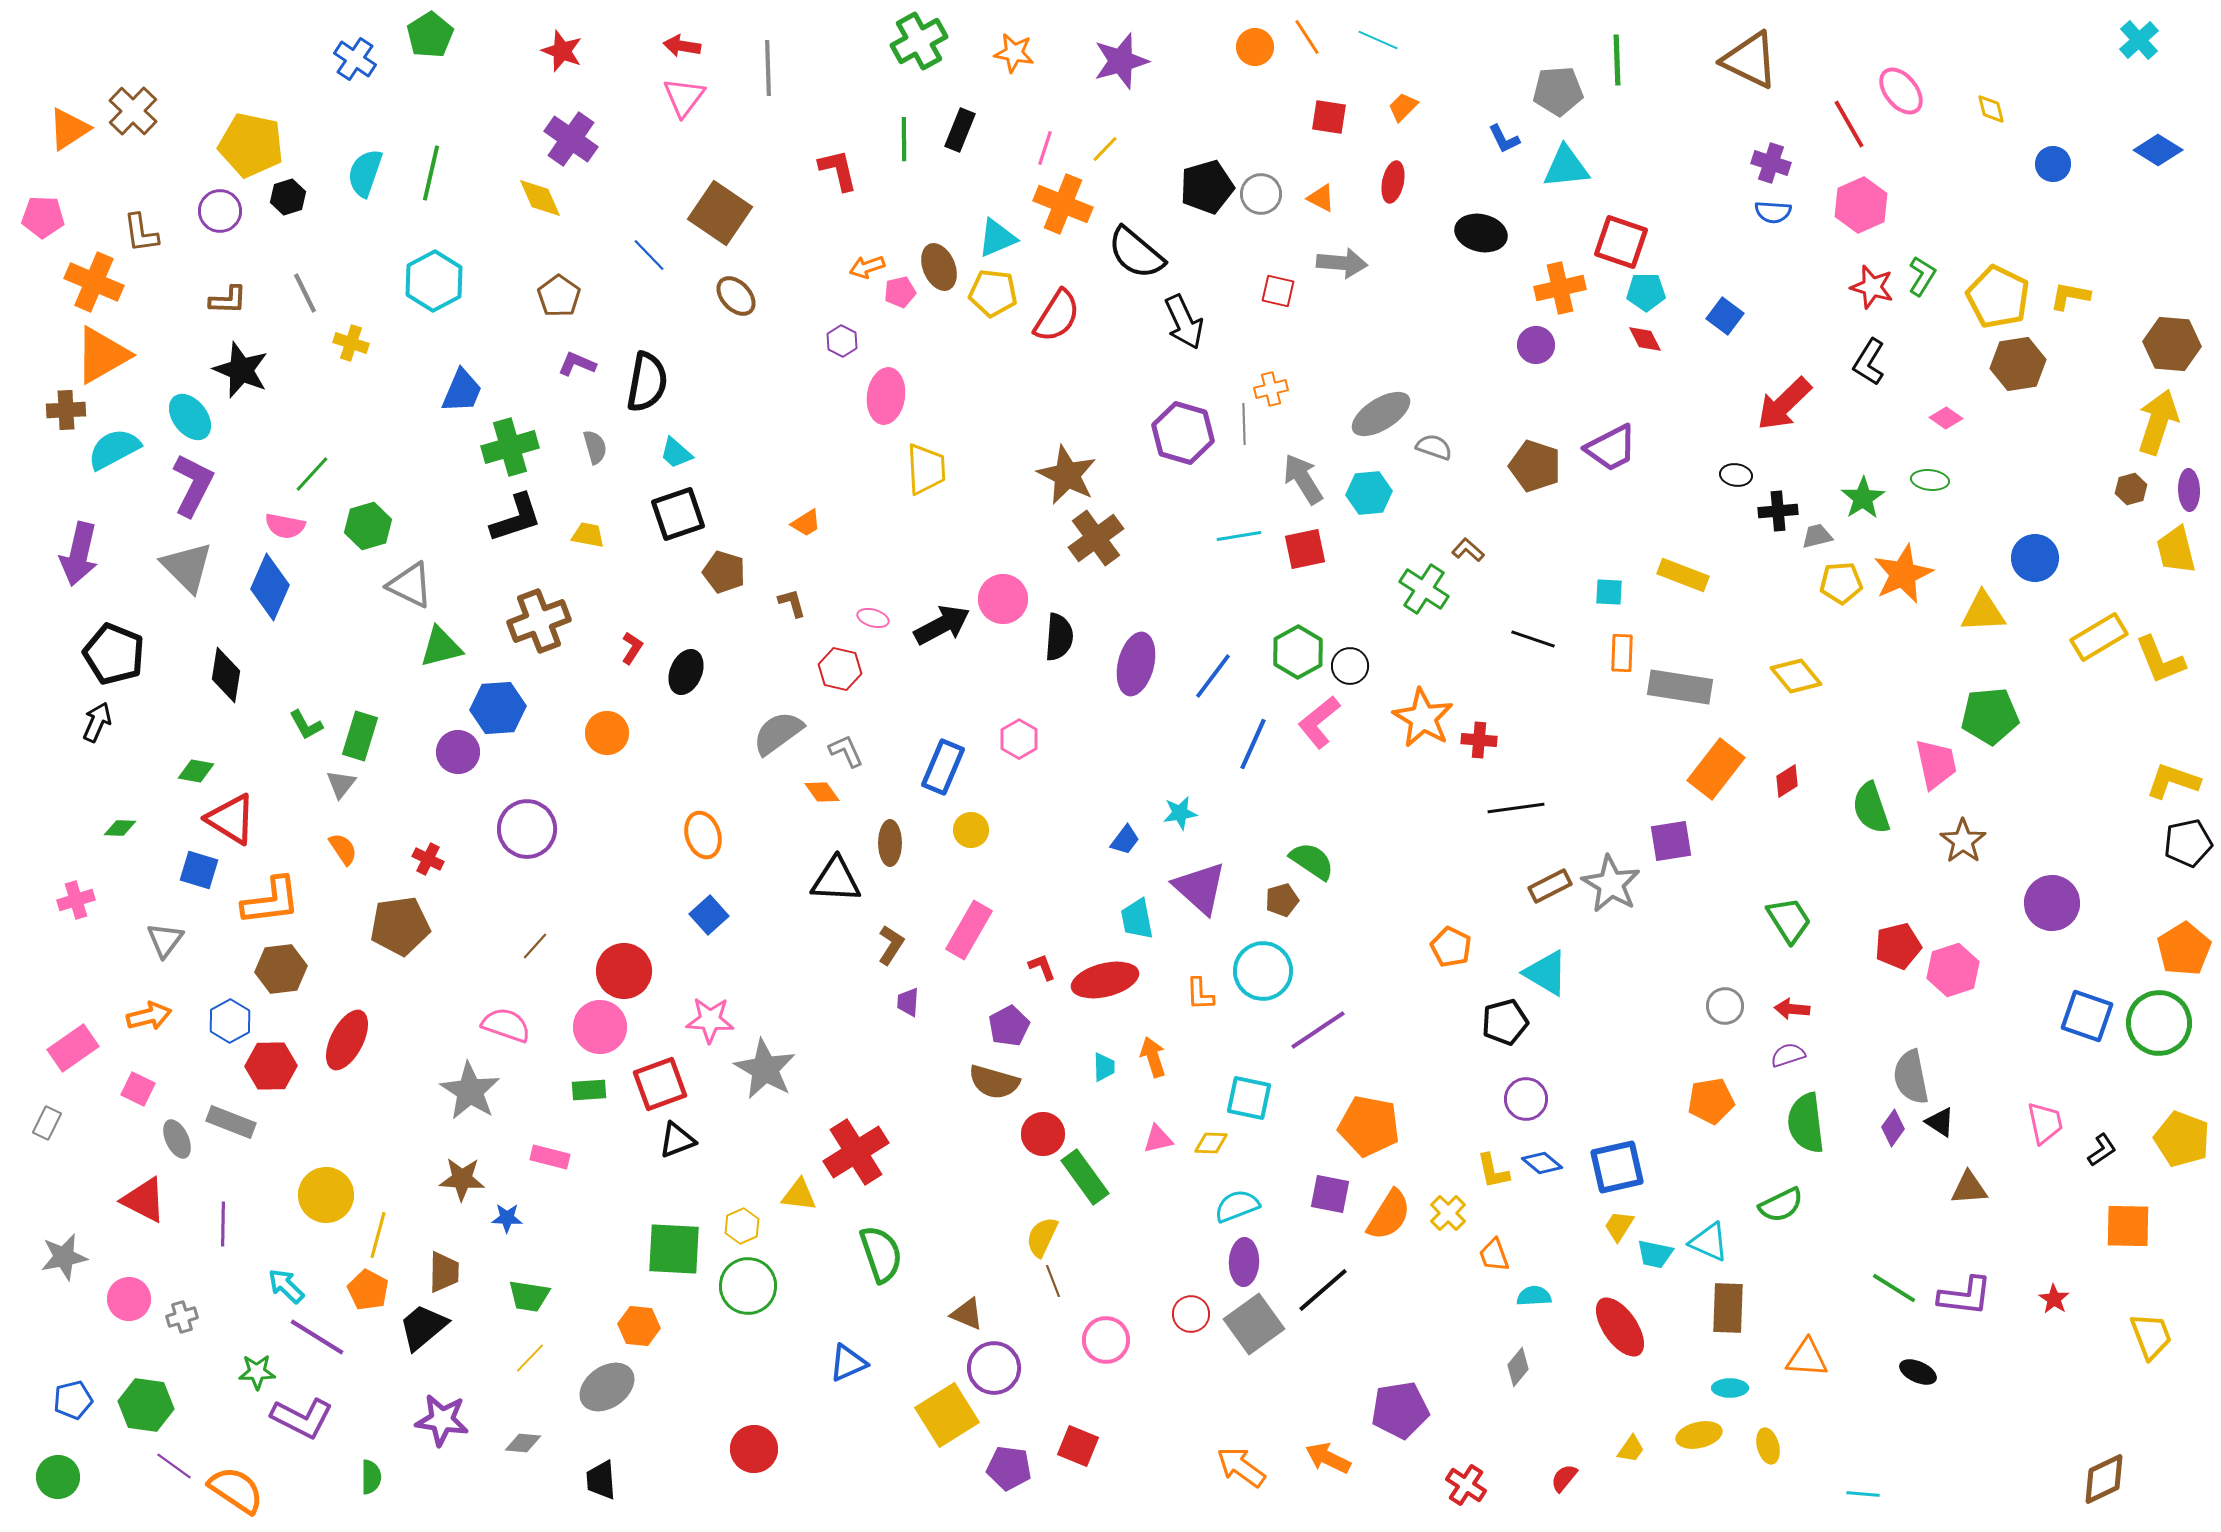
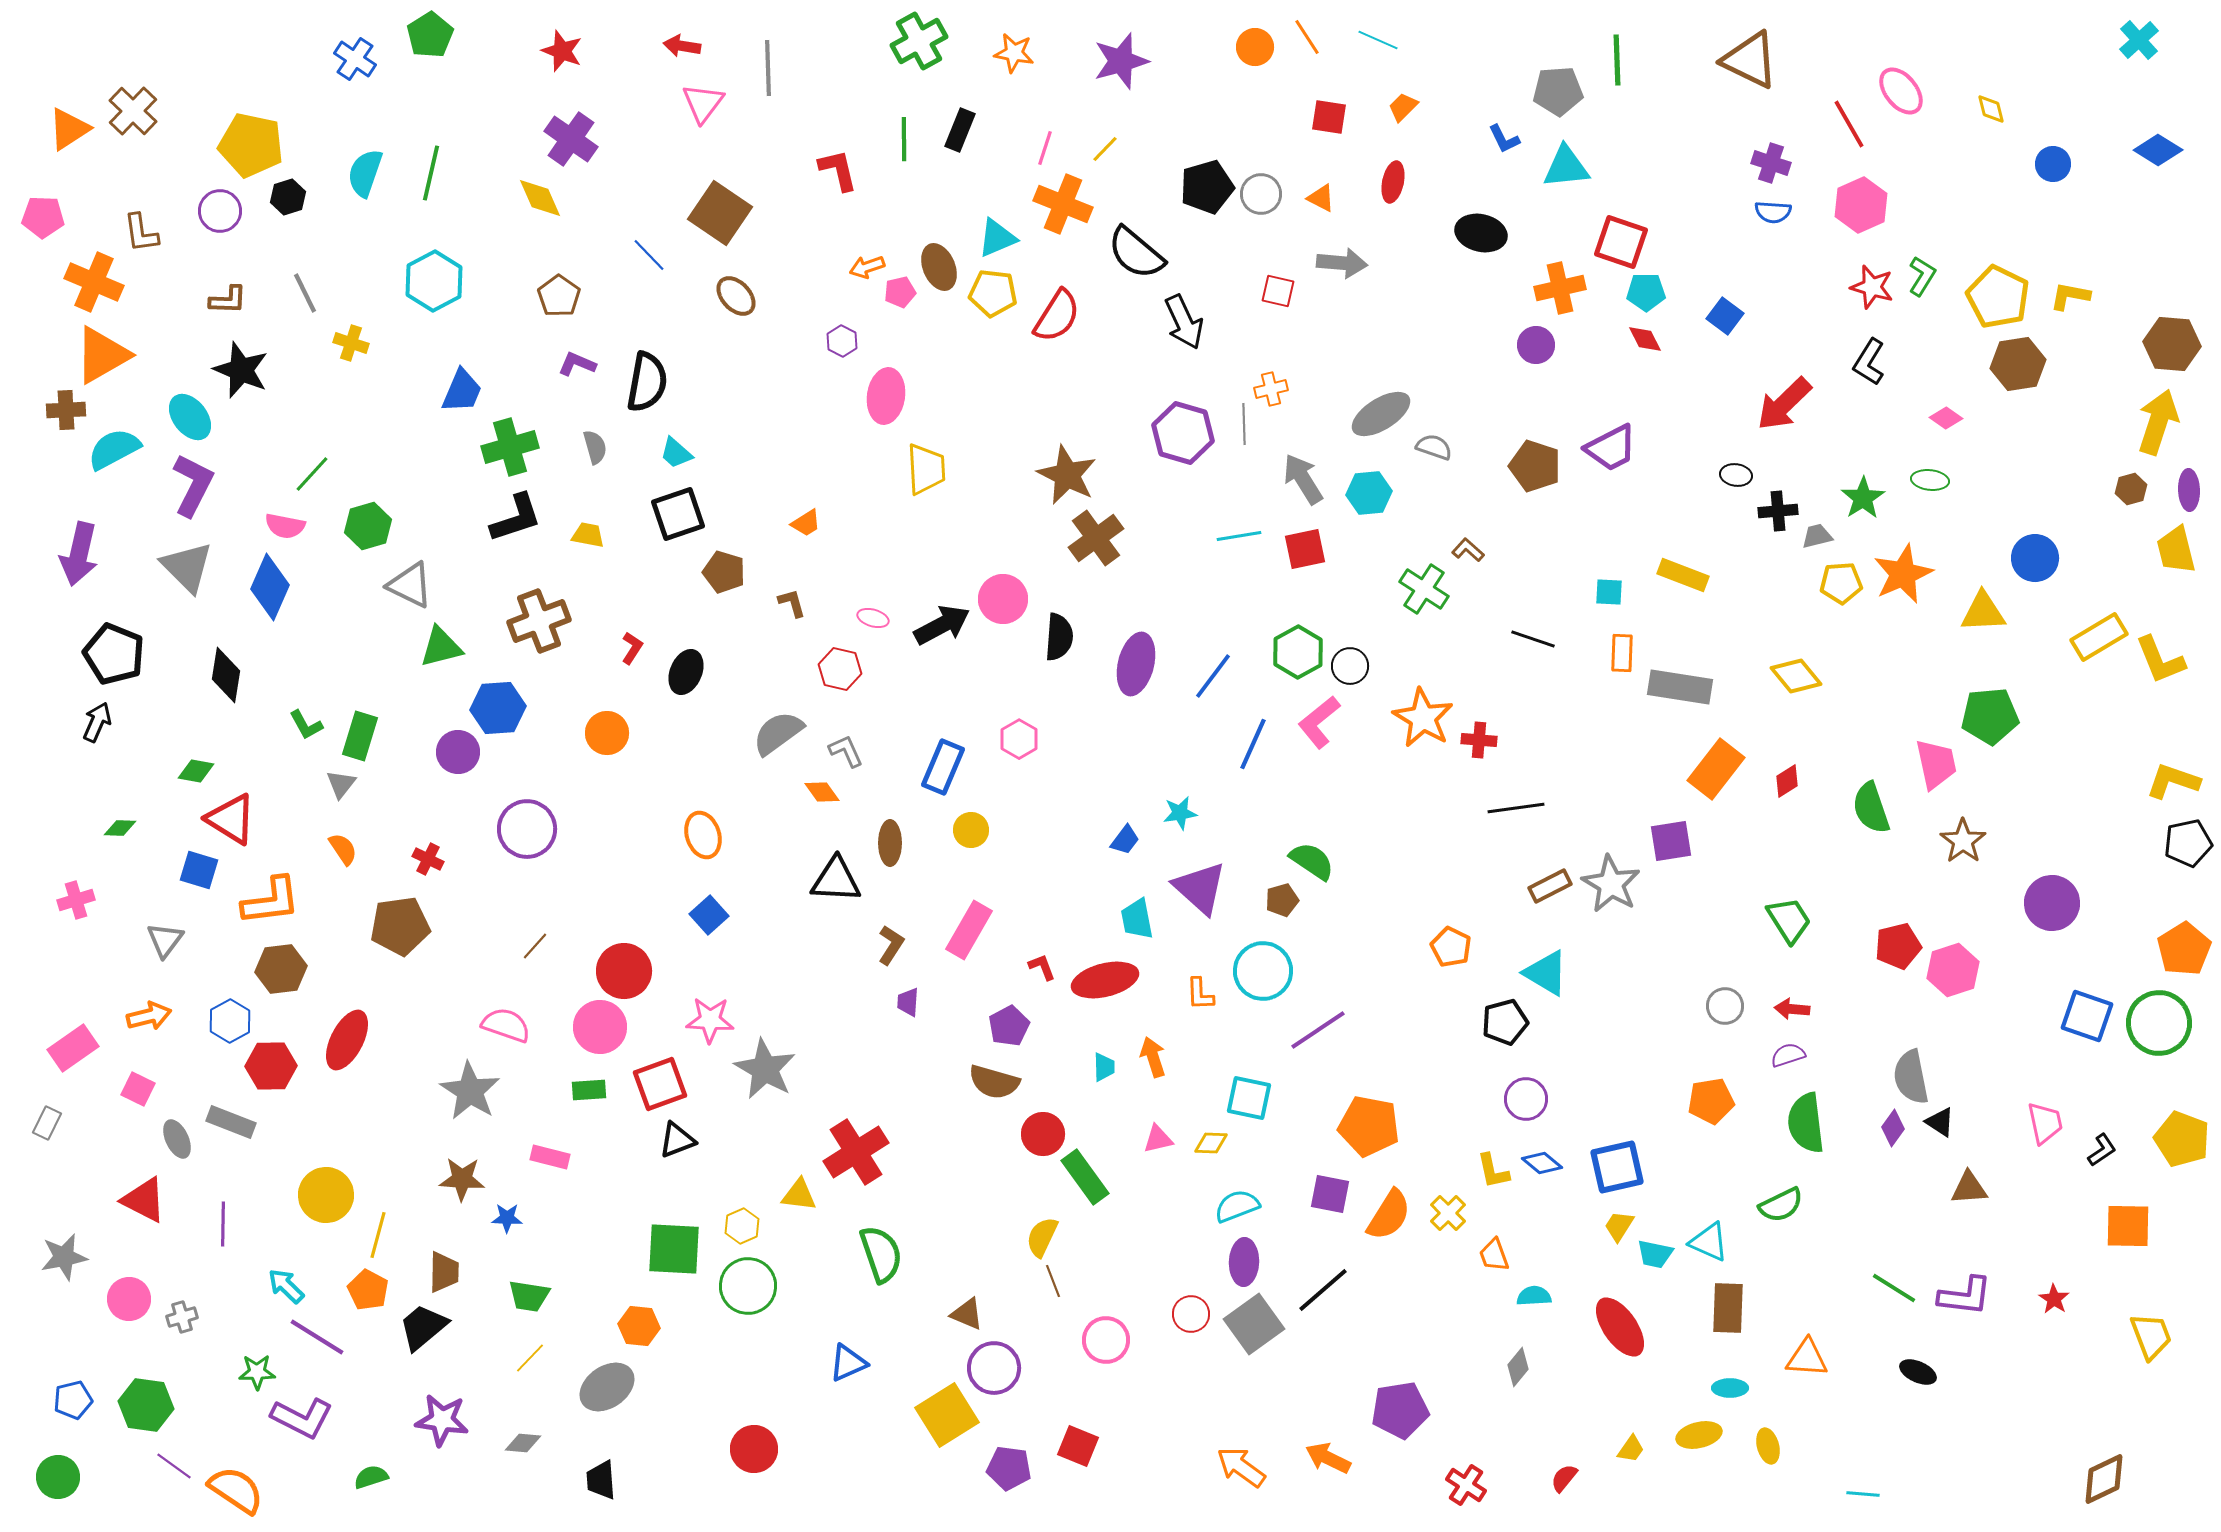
pink triangle at (684, 97): moved 19 px right, 6 px down
green semicircle at (371, 1477): rotated 108 degrees counterclockwise
